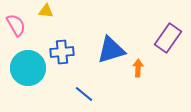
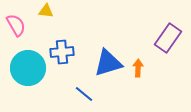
blue triangle: moved 3 px left, 13 px down
